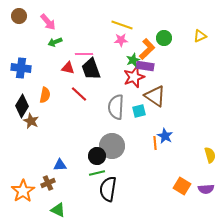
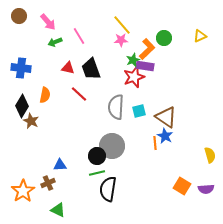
yellow line: rotated 30 degrees clockwise
pink line: moved 5 px left, 18 px up; rotated 60 degrees clockwise
brown triangle: moved 11 px right, 21 px down
